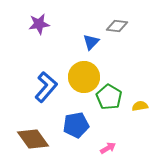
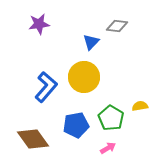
green pentagon: moved 2 px right, 21 px down
